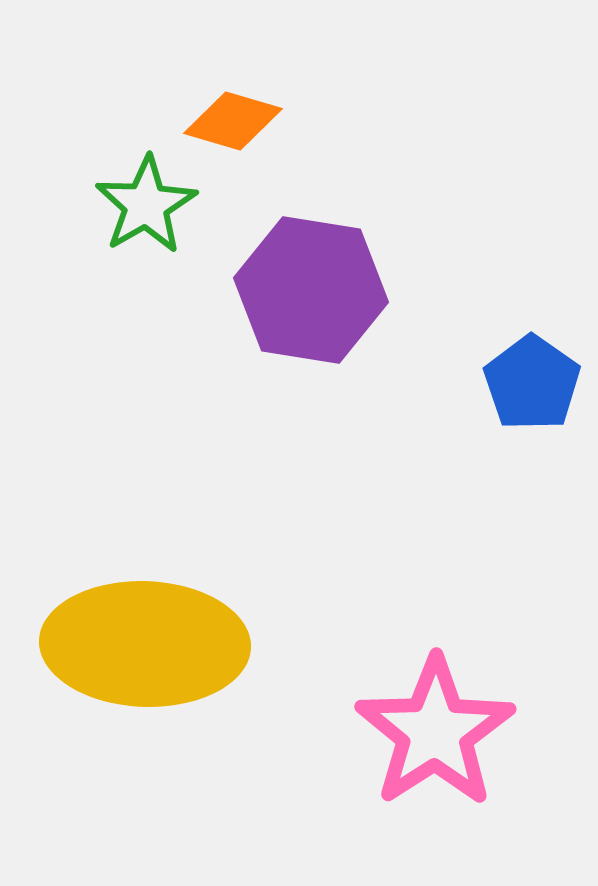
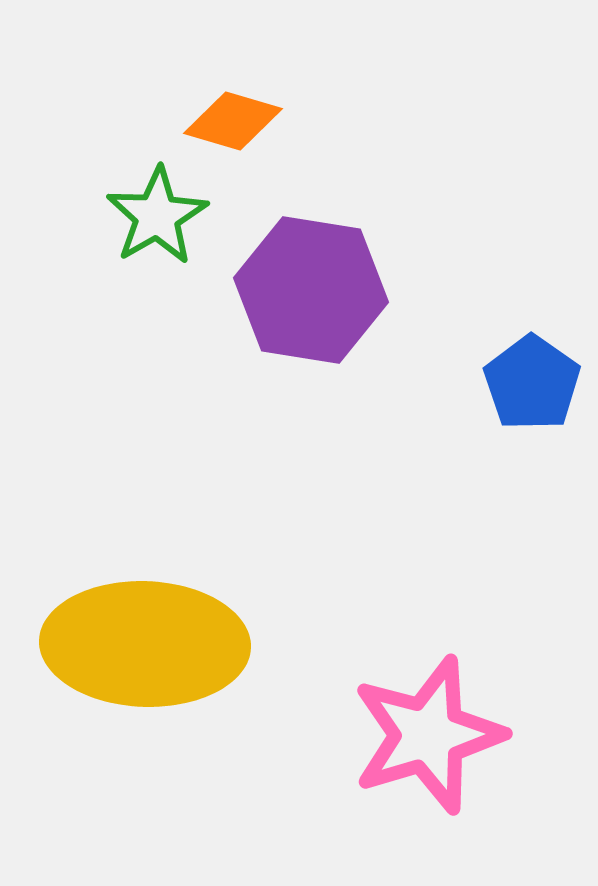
green star: moved 11 px right, 11 px down
pink star: moved 7 px left, 3 px down; rotated 16 degrees clockwise
